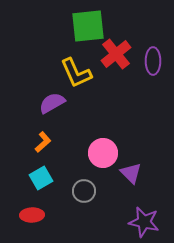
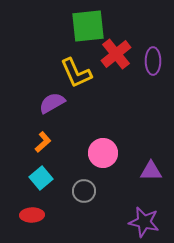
purple triangle: moved 20 px right, 2 px up; rotated 45 degrees counterclockwise
cyan square: rotated 10 degrees counterclockwise
